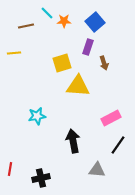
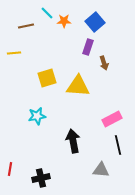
yellow square: moved 15 px left, 15 px down
pink rectangle: moved 1 px right, 1 px down
black line: rotated 48 degrees counterclockwise
gray triangle: moved 4 px right
